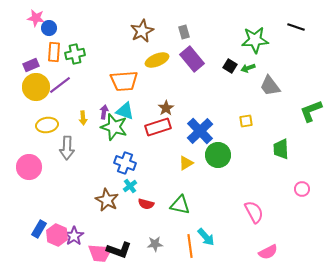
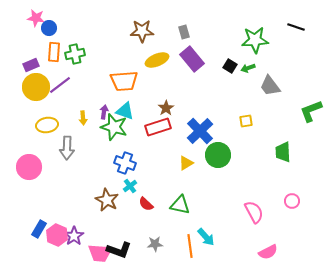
brown star at (142, 31): rotated 25 degrees clockwise
green trapezoid at (281, 149): moved 2 px right, 3 px down
pink circle at (302, 189): moved 10 px left, 12 px down
red semicircle at (146, 204): rotated 28 degrees clockwise
